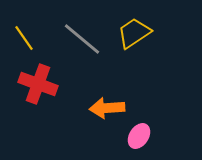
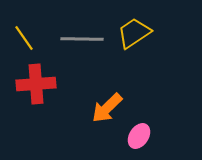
gray line: rotated 39 degrees counterclockwise
red cross: moved 2 px left; rotated 24 degrees counterclockwise
orange arrow: rotated 40 degrees counterclockwise
